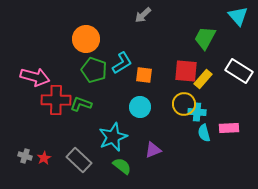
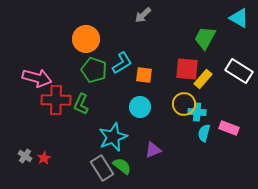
cyan triangle: moved 1 px right, 2 px down; rotated 20 degrees counterclockwise
red square: moved 1 px right, 2 px up
pink arrow: moved 2 px right, 1 px down
green L-shape: rotated 85 degrees counterclockwise
pink rectangle: rotated 24 degrees clockwise
cyan semicircle: rotated 30 degrees clockwise
gray cross: rotated 16 degrees clockwise
gray rectangle: moved 23 px right, 8 px down; rotated 15 degrees clockwise
